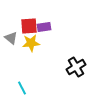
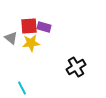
purple rectangle: rotated 24 degrees clockwise
